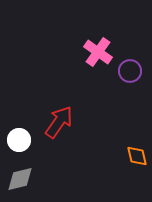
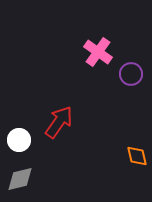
purple circle: moved 1 px right, 3 px down
